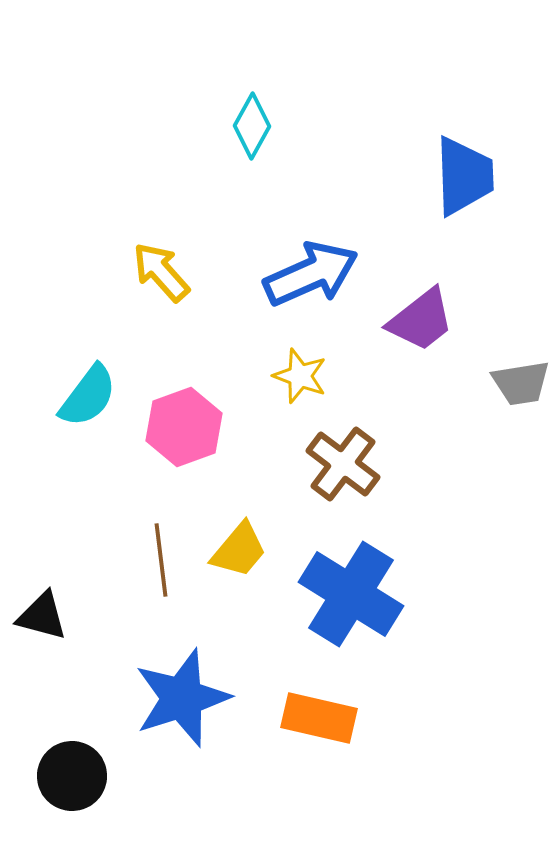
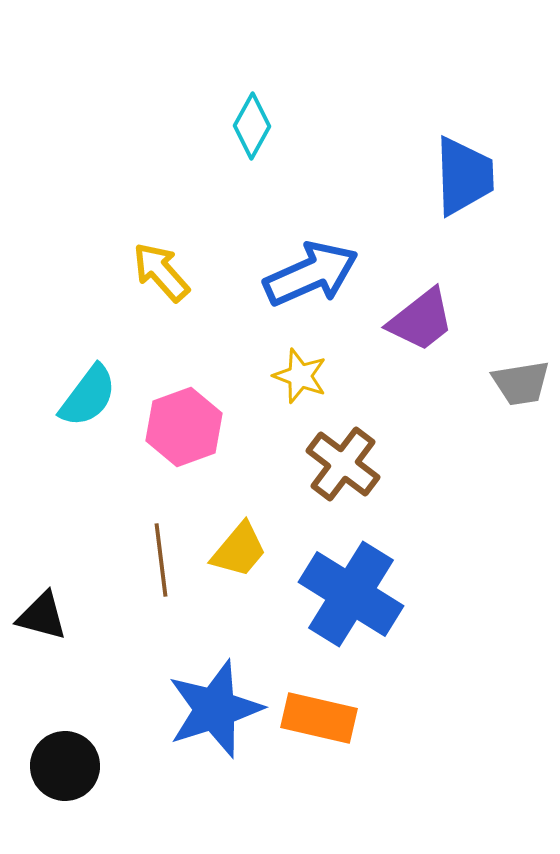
blue star: moved 33 px right, 11 px down
black circle: moved 7 px left, 10 px up
